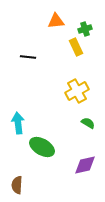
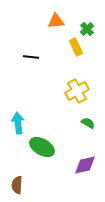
green cross: moved 2 px right; rotated 24 degrees counterclockwise
black line: moved 3 px right
